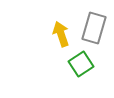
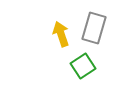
green square: moved 2 px right, 2 px down
